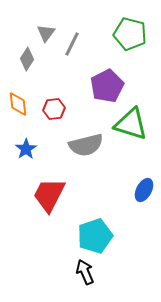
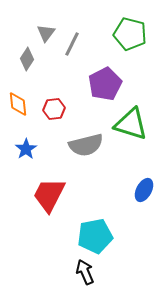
purple pentagon: moved 2 px left, 2 px up
cyan pentagon: rotated 8 degrees clockwise
